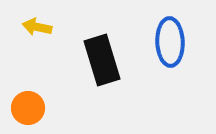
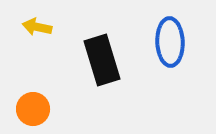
orange circle: moved 5 px right, 1 px down
